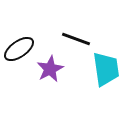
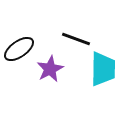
cyan trapezoid: moved 3 px left; rotated 9 degrees clockwise
